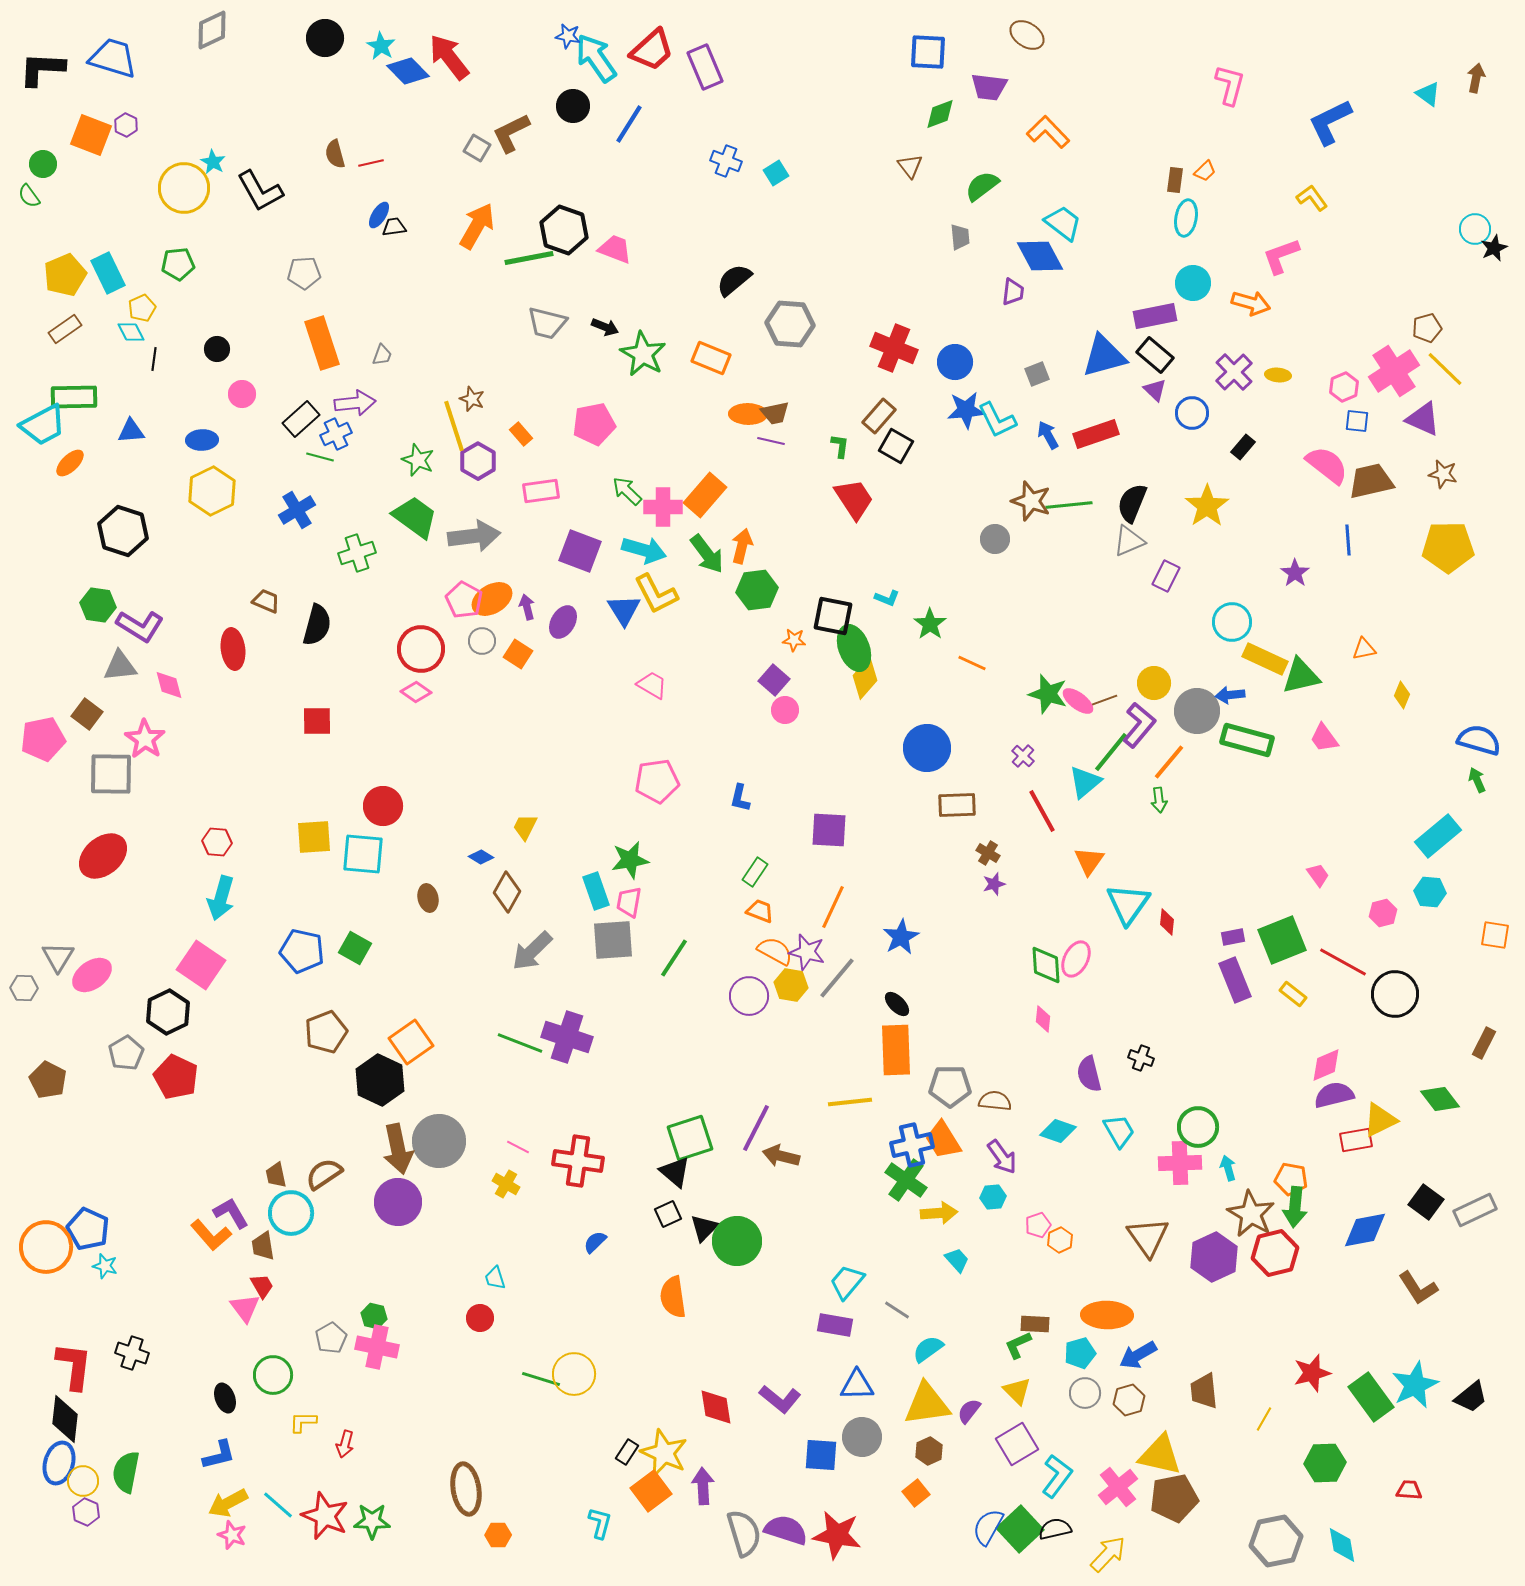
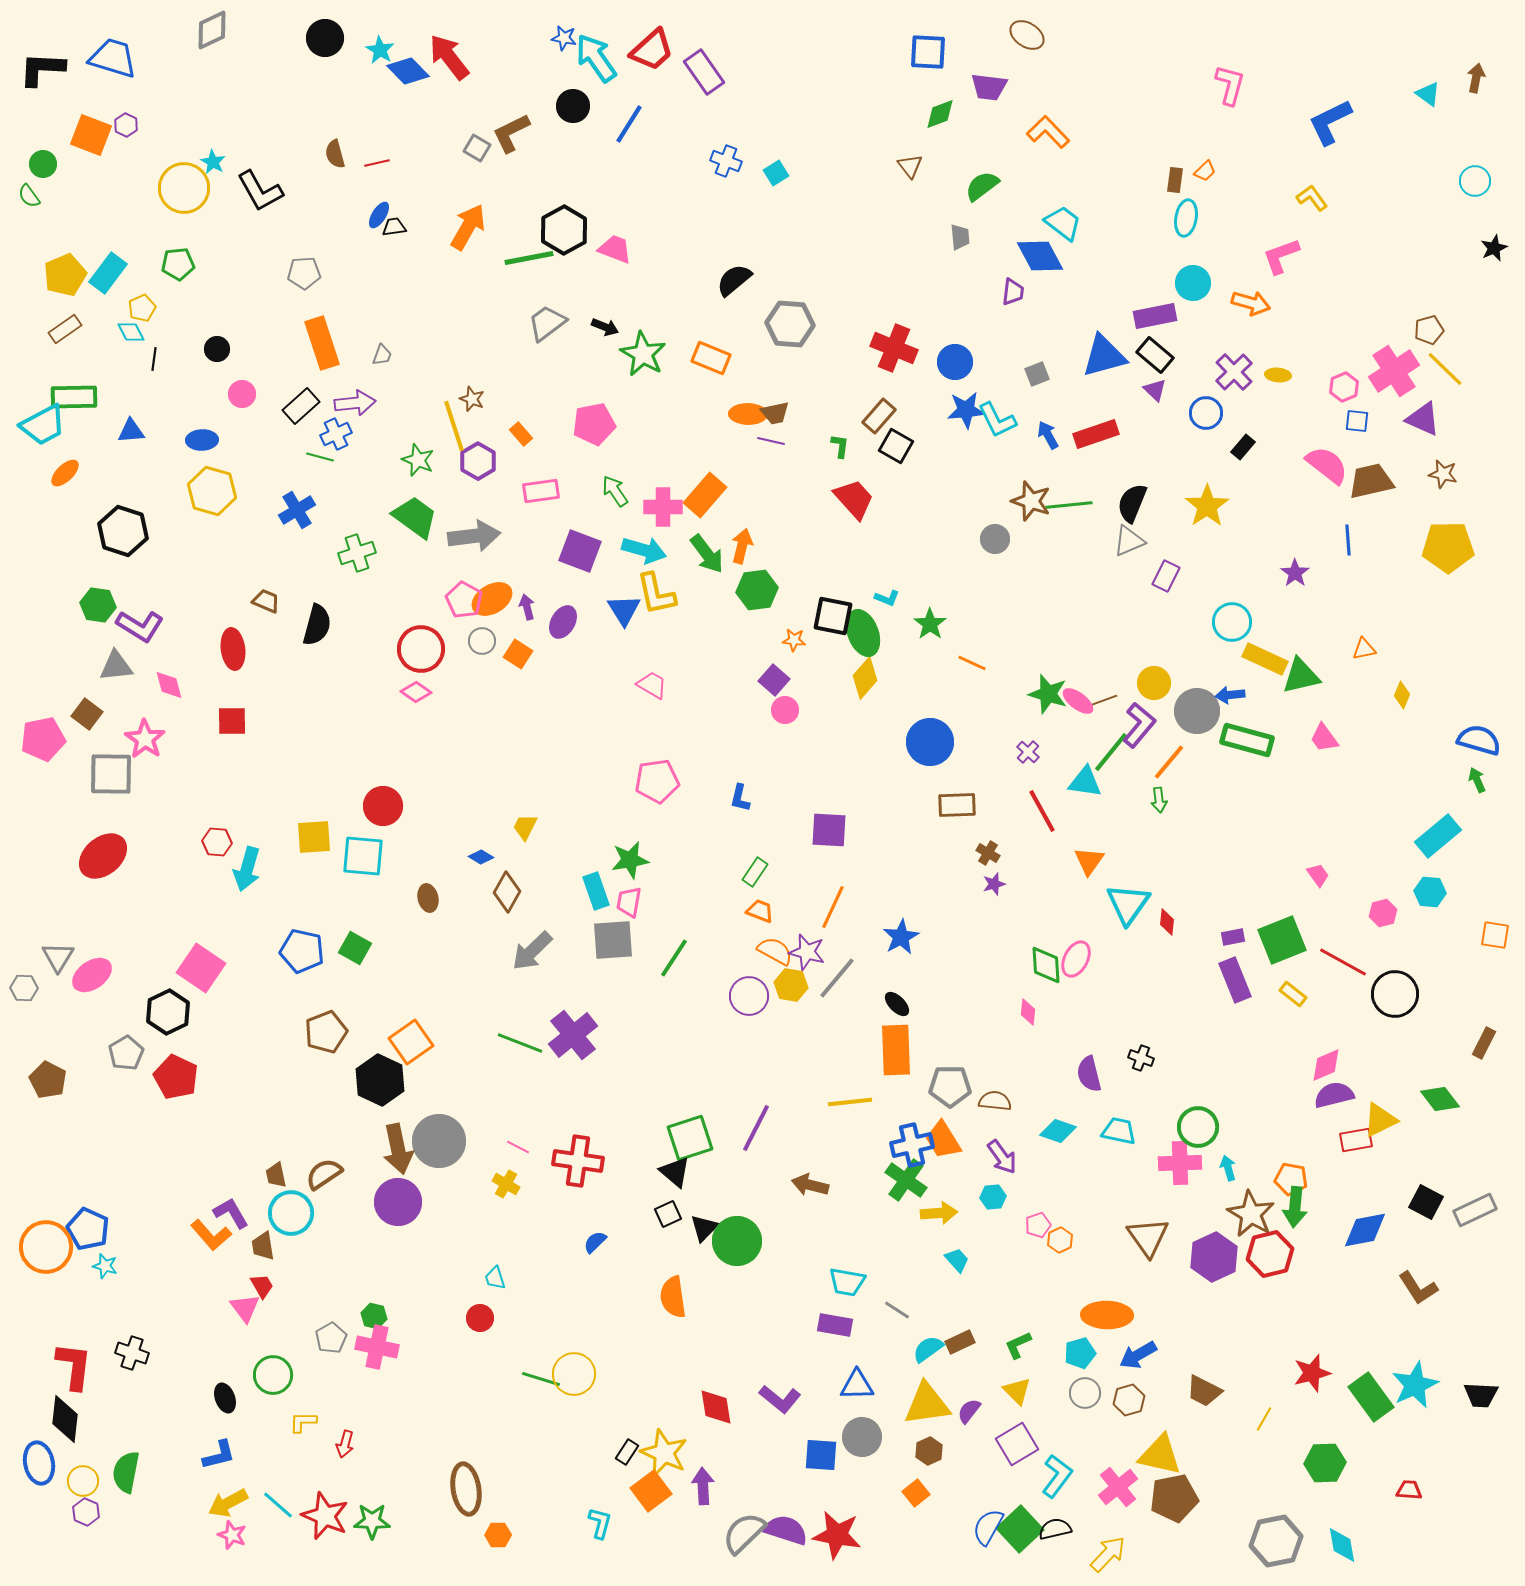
blue star at (568, 36): moved 4 px left, 2 px down
cyan star at (381, 46): moved 1 px left, 4 px down
purple rectangle at (705, 67): moved 1 px left, 5 px down; rotated 12 degrees counterclockwise
red line at (371, 163): moved 6 px right
orange arrow at (477, 226): moved 9 px left, 1 px down
cyan circle at (1475, 229): moved 48 px up
black hexagon at (564, 230): rotated 12 degrees clockwise
cyan rectangle at (108, 273): rotated 63 degrees clockwise
gray trapezoid at (547, 323): rotated 129 degrees clockwise
brown pentagon at (1427, 328): moved 2 px right, 2 px down
blue circle at (1192, 413): moved 14 px right
black rectangle at (301, 419): moved 13 px up
orange ellipse at (70, 463): moved 5 px left, 10 px down
yellow hexagon at (212, 491): rotated 18 degrees counterclockwise
green arrow at (627, 491): moved 12 px left; rotated 12 degrees clockwise
red trapezoid at (854, 499): rotated 9 degrees counterclockwise
yellow L-shape at (656, 594): rotated 15 degrees clockwise
green ellipse at (854, 648): moved 9 px right, 15 px up
gray triangle at (120, 666): moved 4 px left
red square at (317, 721): moved 85 px left
blue circle at (927, 748): moved 3 px right, 6 px up
purple cross at (1023, 756): moved 5 px right, 4 px up
cyan triangle at (1085, 782): rotated 48 degrees clockwise
cyan square at (363, 854): moved 2 px down
cyan arrow at (221, 898): moved 26 px right, 29 px up
pink square at (201, 965): moved 3 px down
pink diamond at (1043, 1019): moved 15 px left, 7 px up
purple cross at (567, 1037): moved 6 px right, 2 px up; rotated 33 degrees clockwise
cyan trapezoid at (1119, 1131): rotated 48 degrees counterclockwise
brown arrow at (781, 1156): moved 29 px right, 29 px down
black square at (1426, 1202): rotated 8 degrees counterclockwise
red hexagon at (1275, 1253): moved 5 px left, 1 px down
cyan trapezoid at (847, 1282): rotated 120 degrees counterclockwise
brown rectangle at (1035, 1324): moved 75 px left, 18 px down; rotated 28 degrees counterclockwise
brown trapezoid at (1204, 1391): rotated 57 degrees counterclockwise
black trapezoid at (1471, 1397): moved 10 px right, 2 px up; rotated 42 degrees clockwise
blue ellipse at (59, 1463): moved 20 px left; rotated 27 degrees counterclockwise
gray semicircle at (744, 1533): rotated 117 degrees counterclockwise
